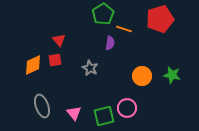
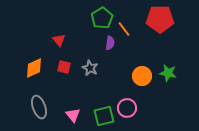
green pentagon: moved 1 px left, 4 px down
red pentagon: rotated 16 degrees clockwise
orange line: rotated 35 degrees clockwise
red square: moved 9 px right, 7 px down; rotated 24 degrees clockwise
orange diamond: moved 1 px right, 3 px down
green star: moved 4 px left, 2 px up
gray ellipse: moved 3 px left, 1 px down
pink triangle: moved 1 px left, 2 px down
